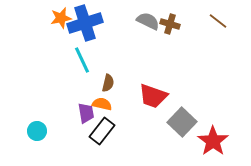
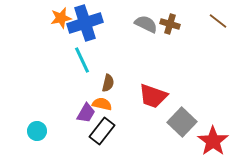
gray semicircle: moved 2 px left, 3 px down
purple trapezoid: rotated 40 degrees clockwise
